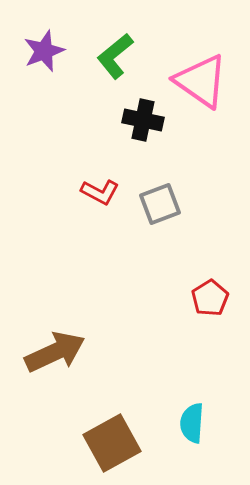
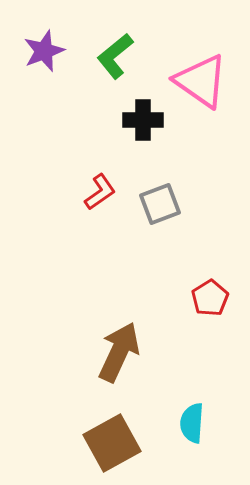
black cross: rotated 12 degrees counterclockwise
red L-shape: rotated 63 degrees counterclockwise
brown arrow: moved 64 px right; rotated 40 degrees counterclockwise
